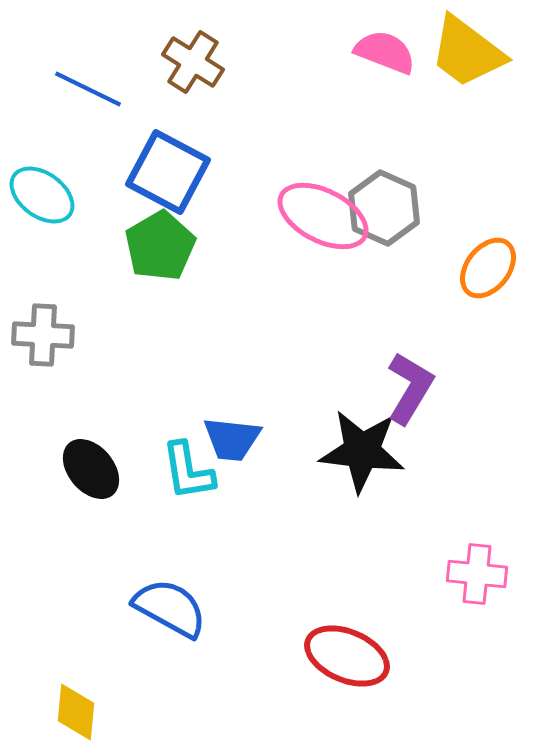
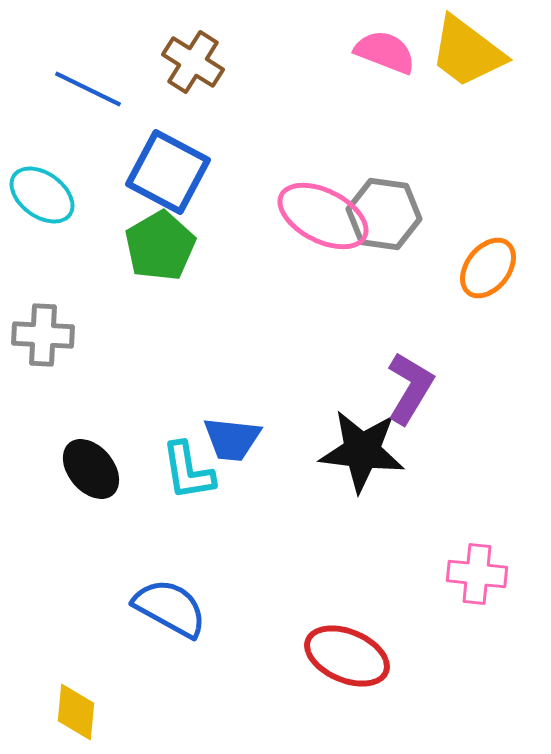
gray hexagon: moved 6 px down; rotated 16 degrees counterclockwise
